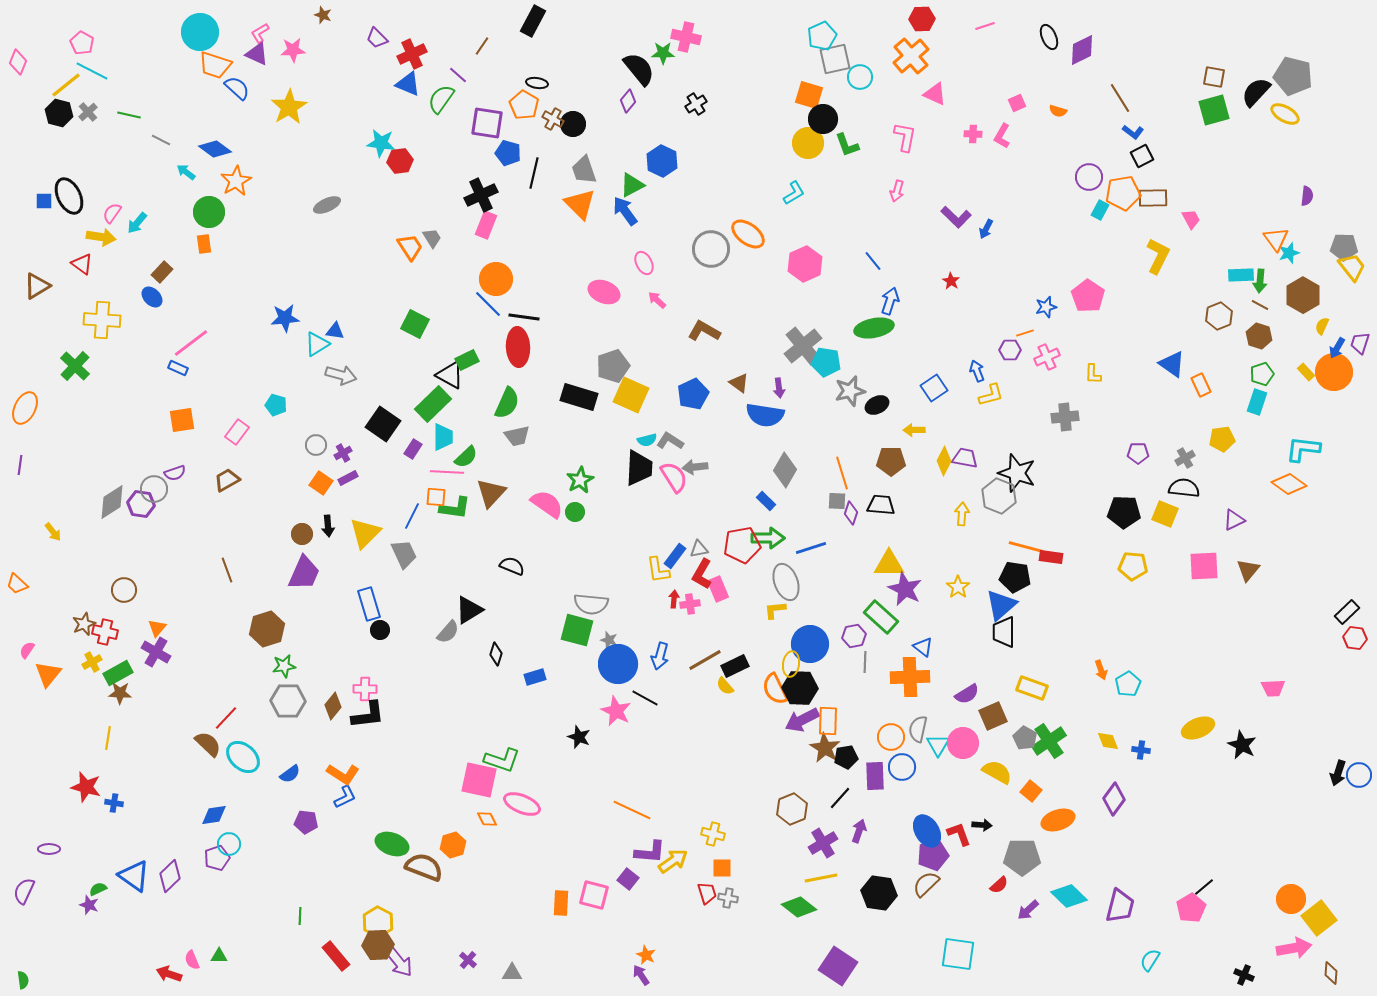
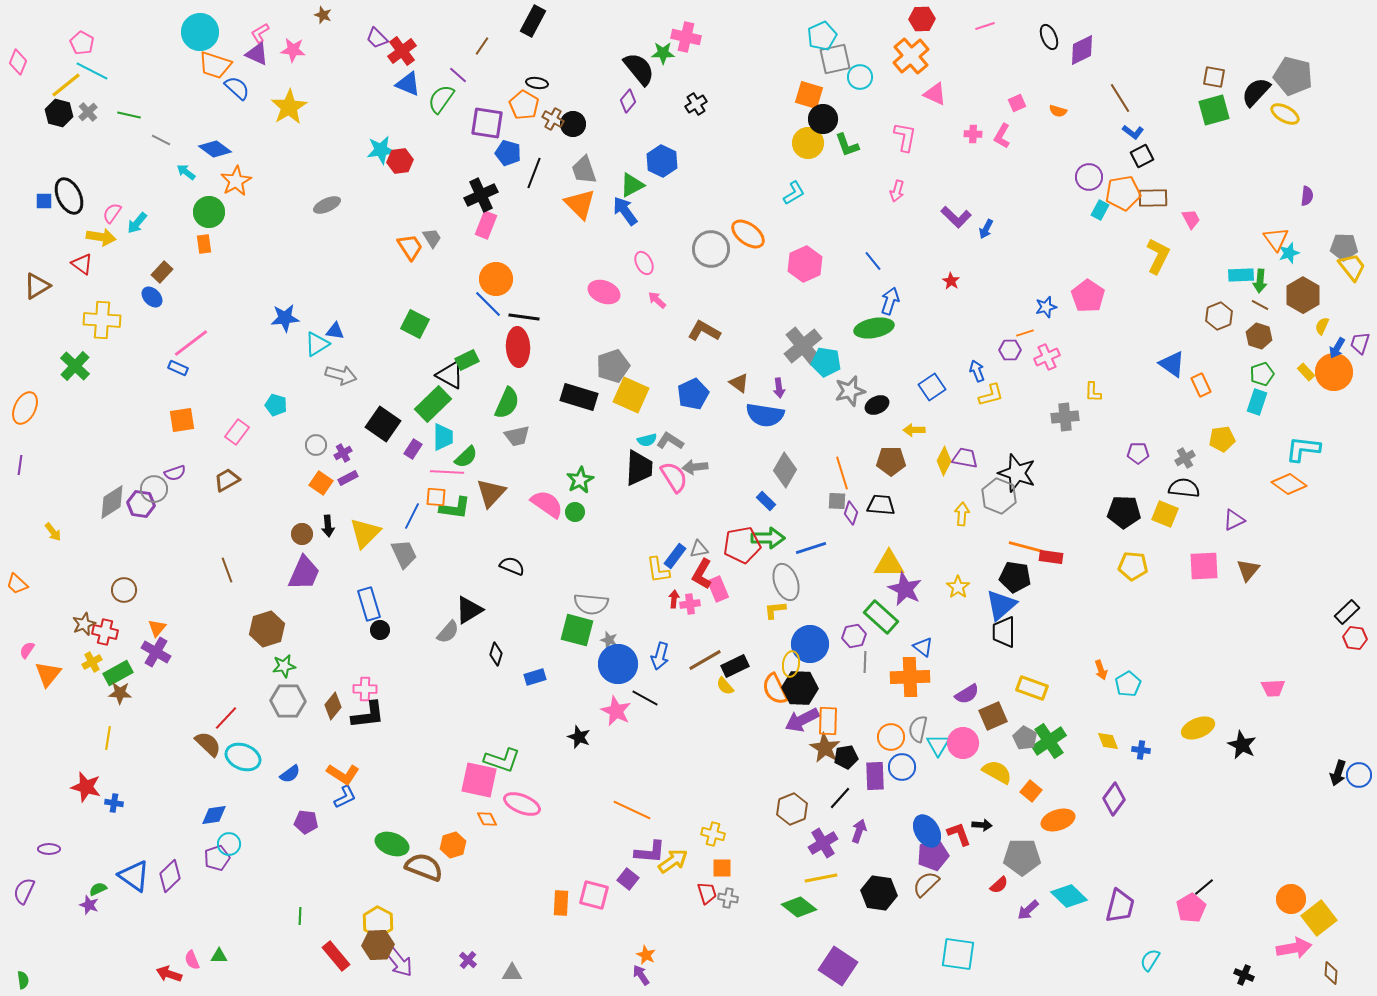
pink star at (293, 50): rotated 10 degrees clockwise
red cross at (412, 54): moved 10 px left, 3 px up; rotated 12 degrees counterclockwise
cyan star at (381, 143): moved 7 px down; rotated 16 degrees counterclockwise
black line at (534, 173): rotated 8 degrees clockwise
yellow L-shape at (1093, 374): moved 18 px down
blue square at (934, 388): moved 2 px left, 1 px up
cyan ellipse at (243, 757): rotated 20 degrees counterclockwise
